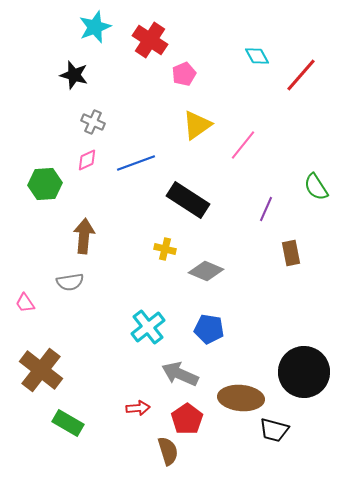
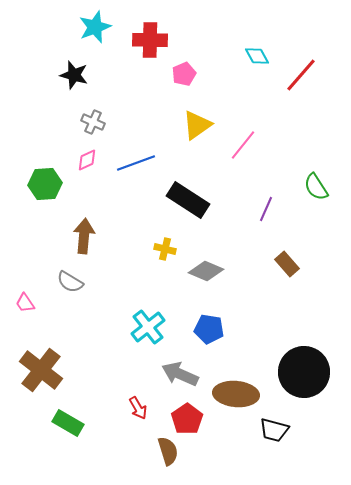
red cross: rotated 32 degrees counterclockwise
brown rectangle: moved 4 px left, 11 px down; rotated 30 degrees counterclockwise
gray semicircle: rotated 40 degrees clockwise
brown ellipse: moved 5 px left, 4 px up
red arrow: rotated 65 degrees clockwise
